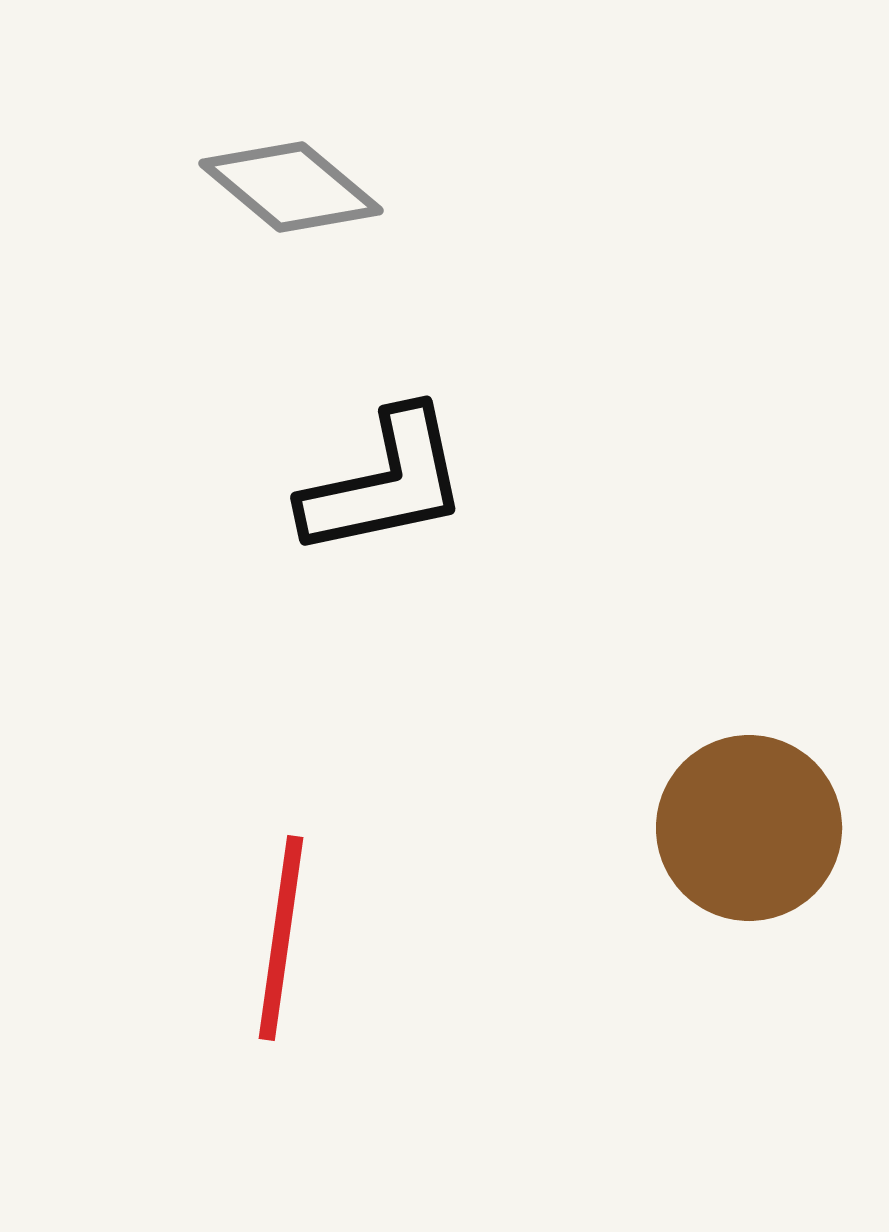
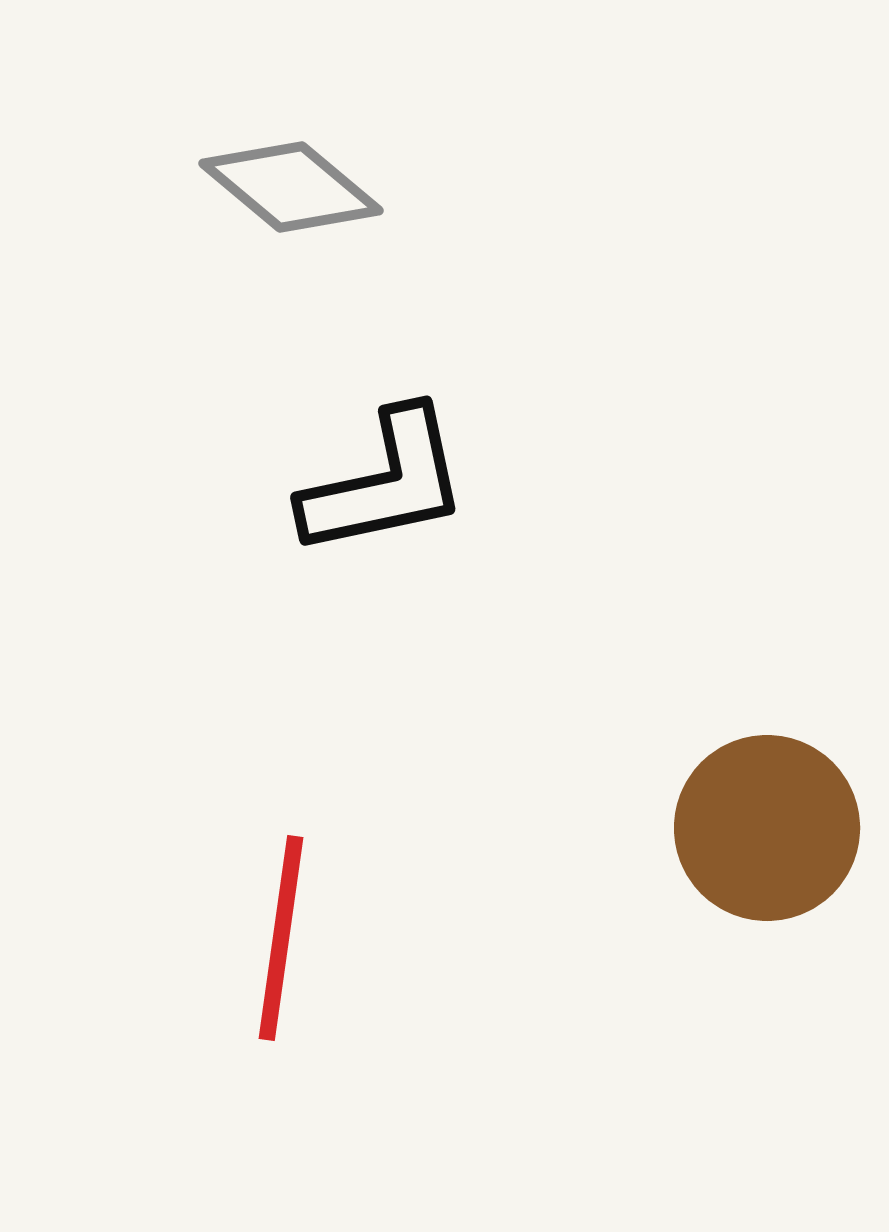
brown circle: moved 18 px right
